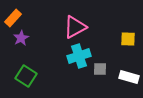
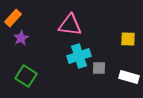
pink triangle: moved 5 px left, 2 px up; rotated 35 degrees clockwise
gray square: moved 1 px left, 1 px up
